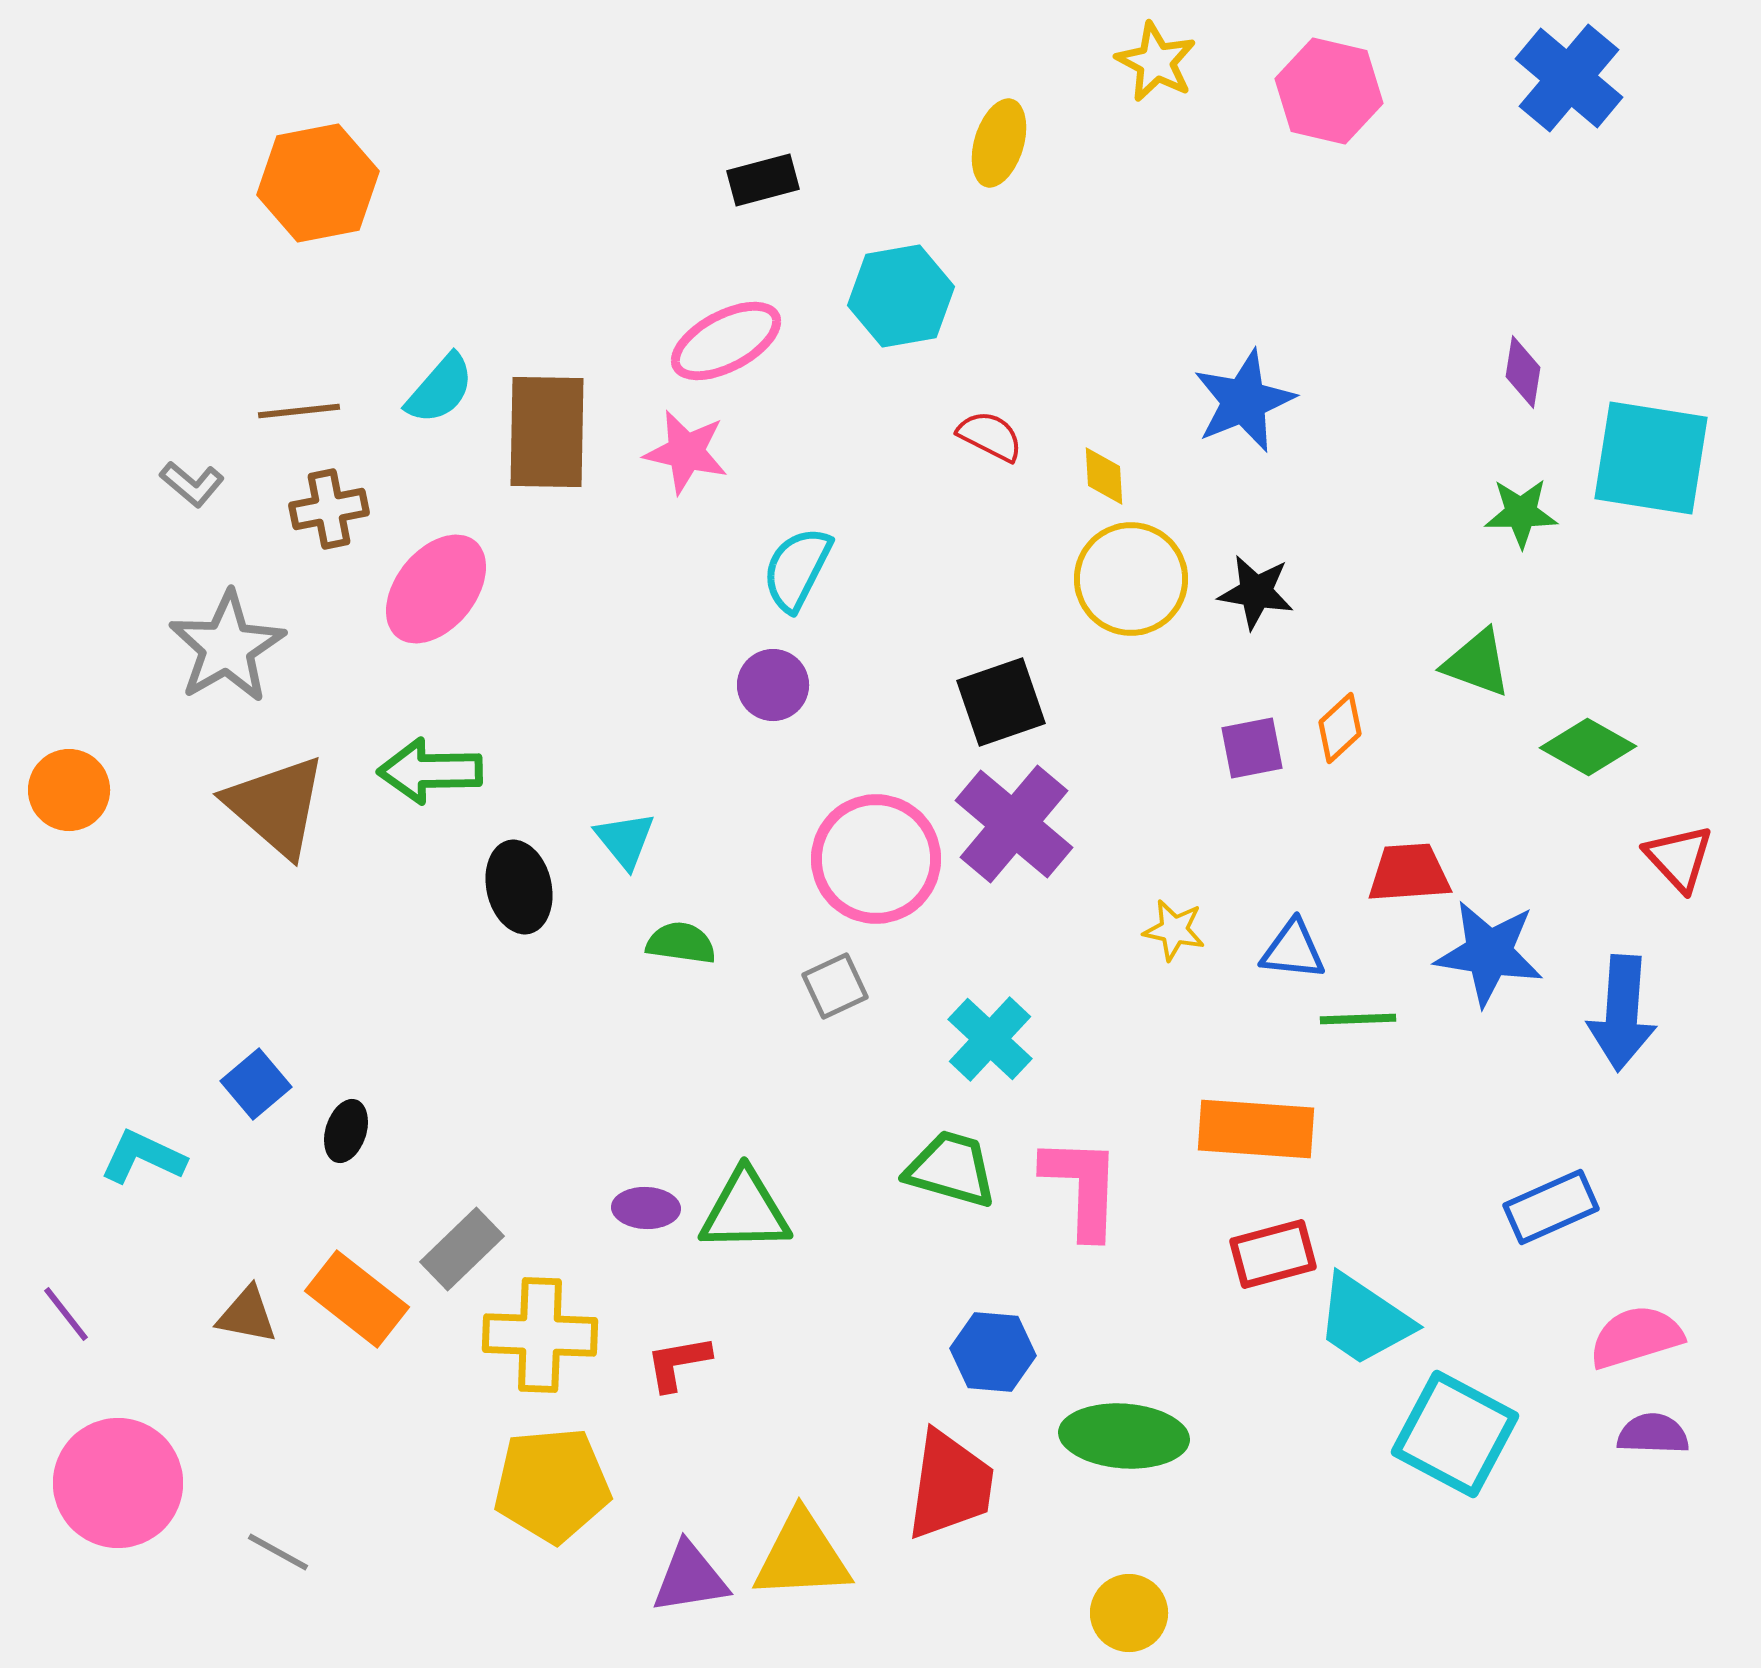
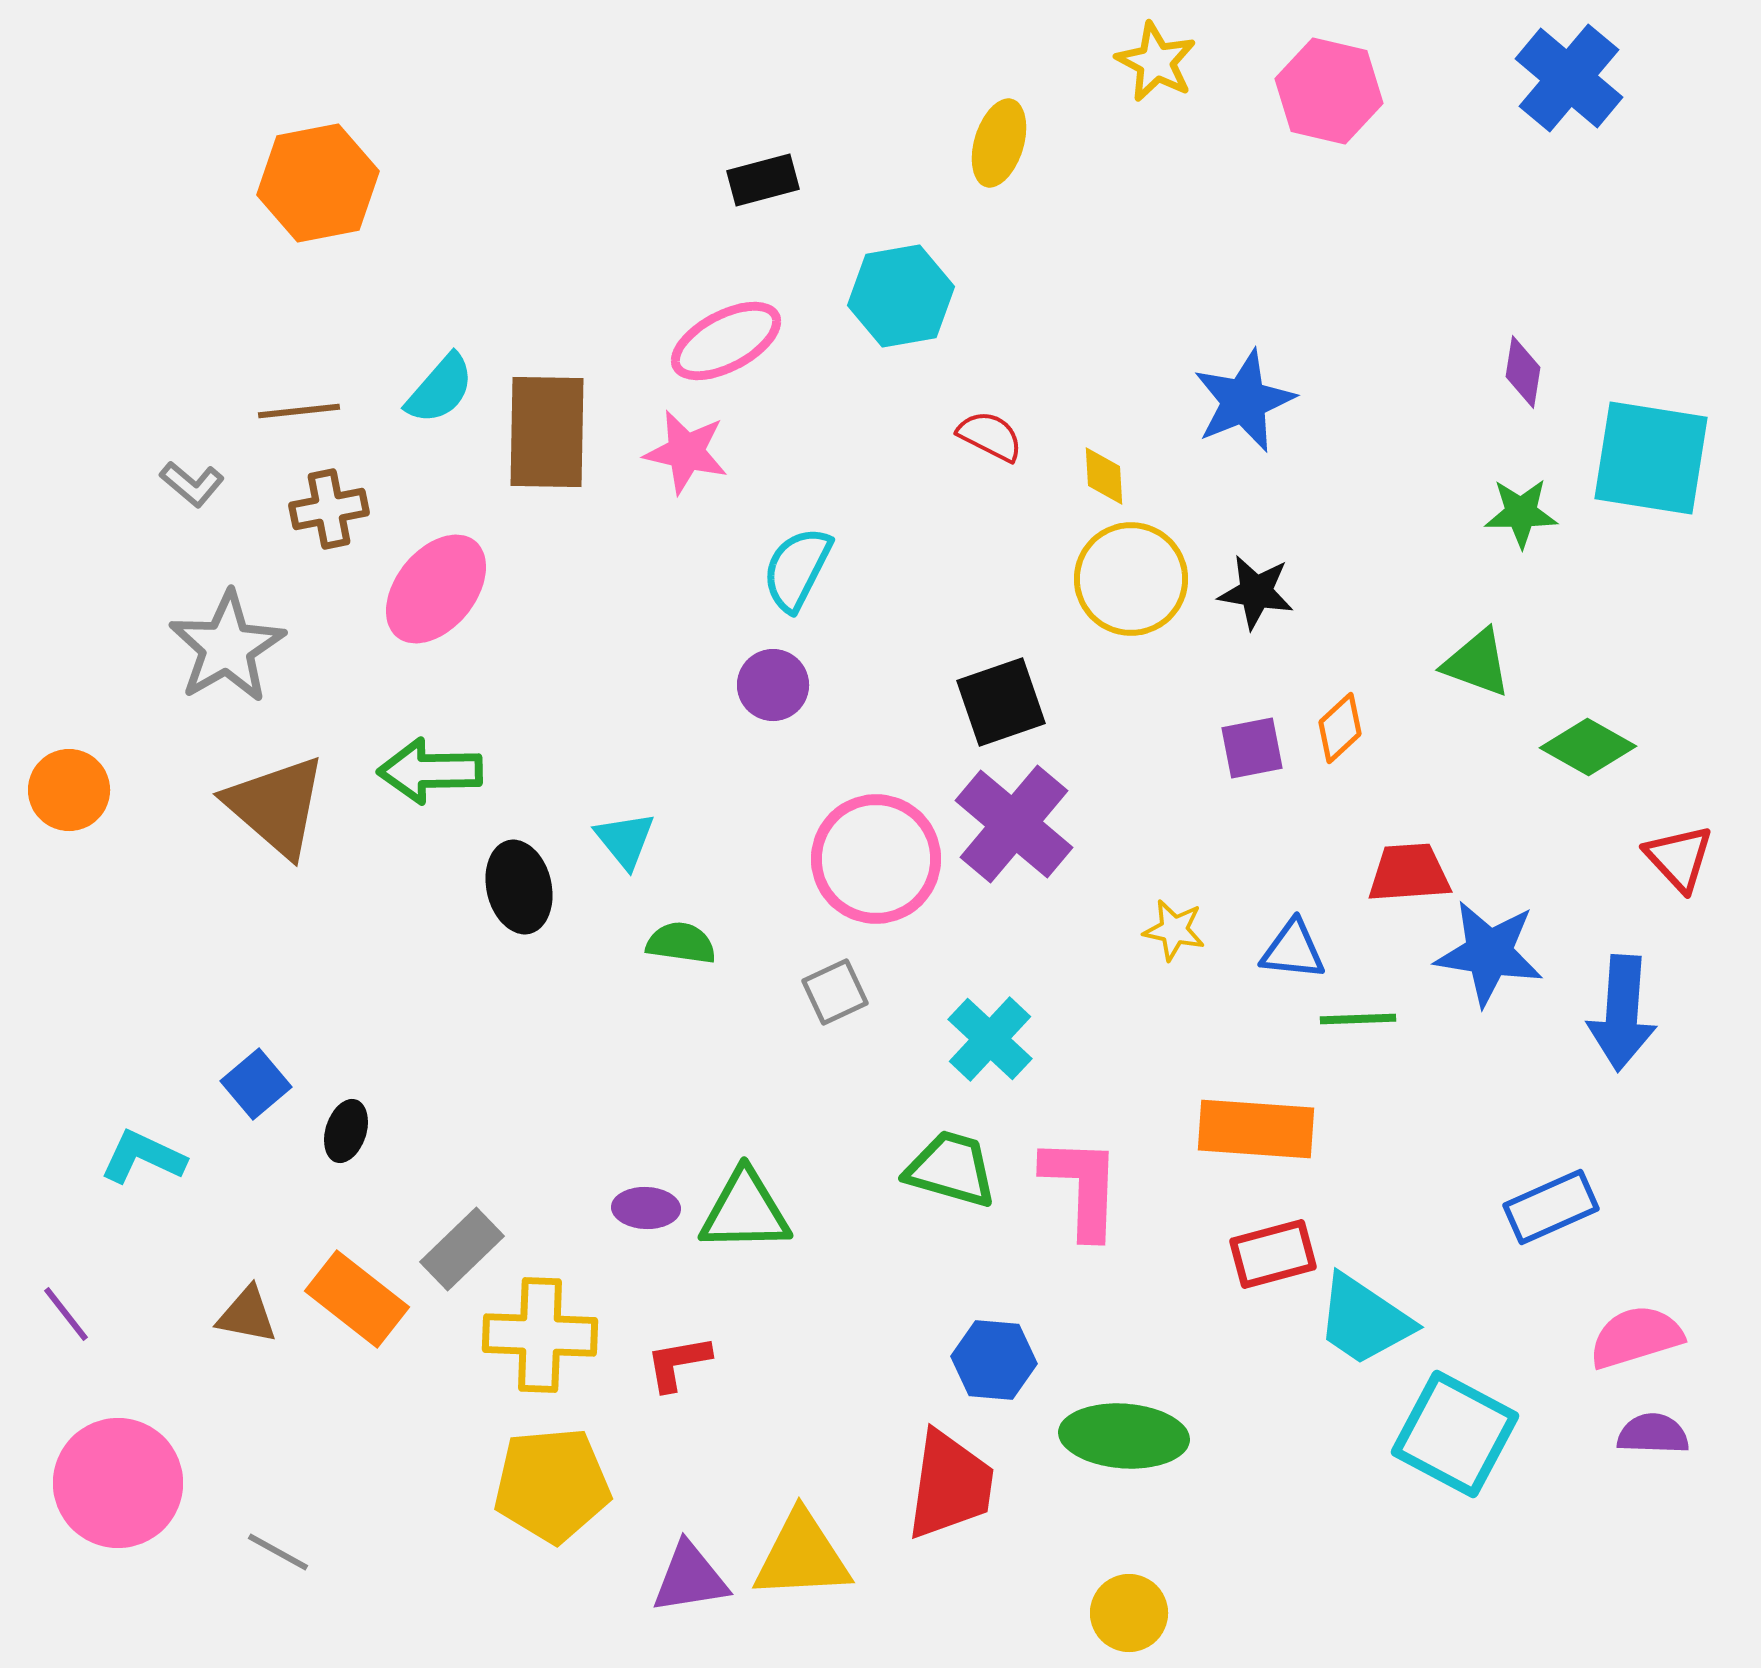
gray square at (835, 986): moved 6 px down
blue hexagon at (993, 1352): moved 1 px right, 8 px down
